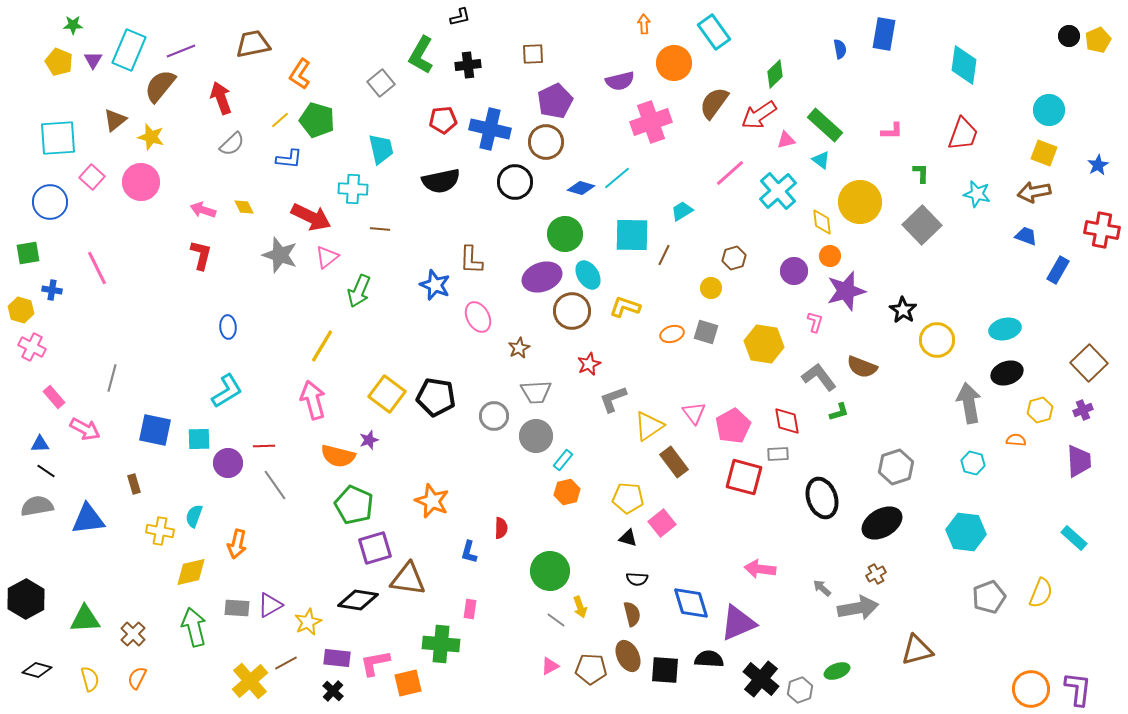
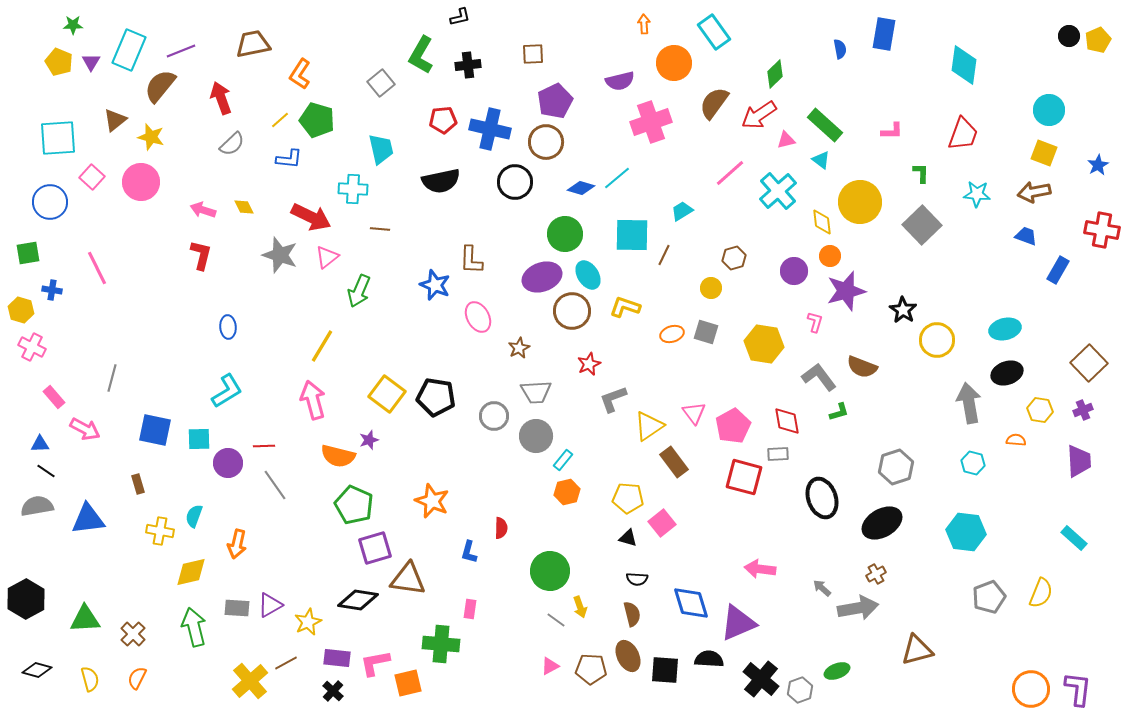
purple triangle at (93, 60): moved 2 px left, 2 px down
cyan star at (977, 194): rotated 8 degrees counterclockwise
yellow hexagon at (1040, 410): rotated 25 degrees clockwise
brown rectangle at (134, 484): moved 4 px right
